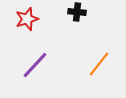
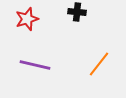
purple line: rotated 60 degrees clockwise
